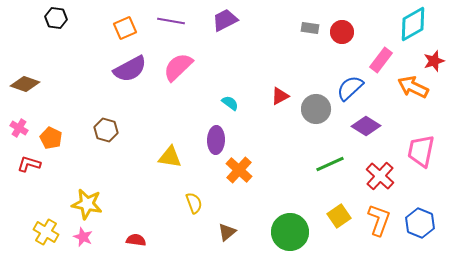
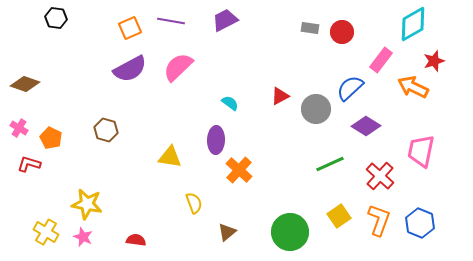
orange square: moved 5 px right
